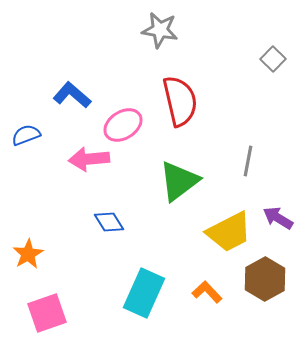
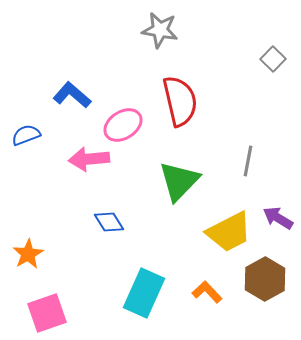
green triangle: rotated 9 degrees counterclockwise
